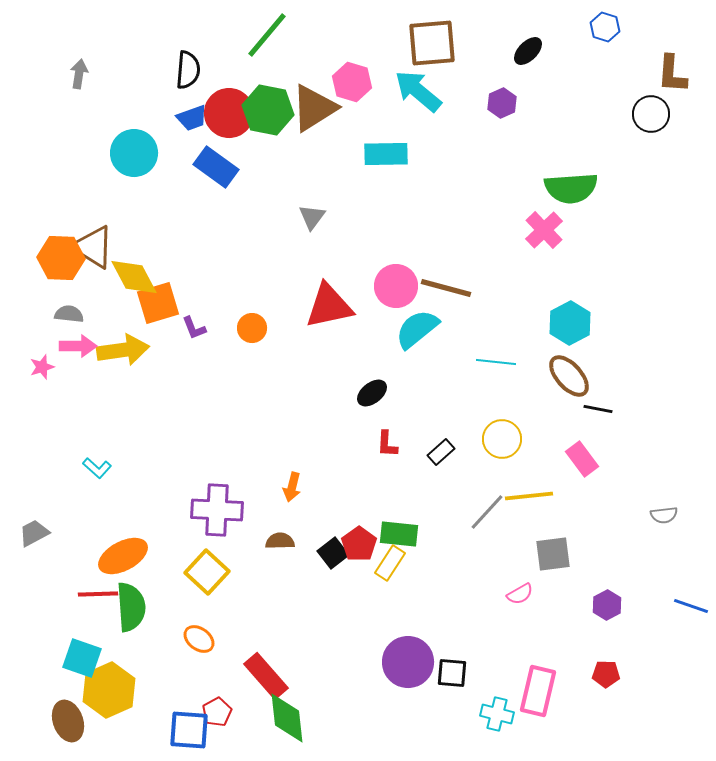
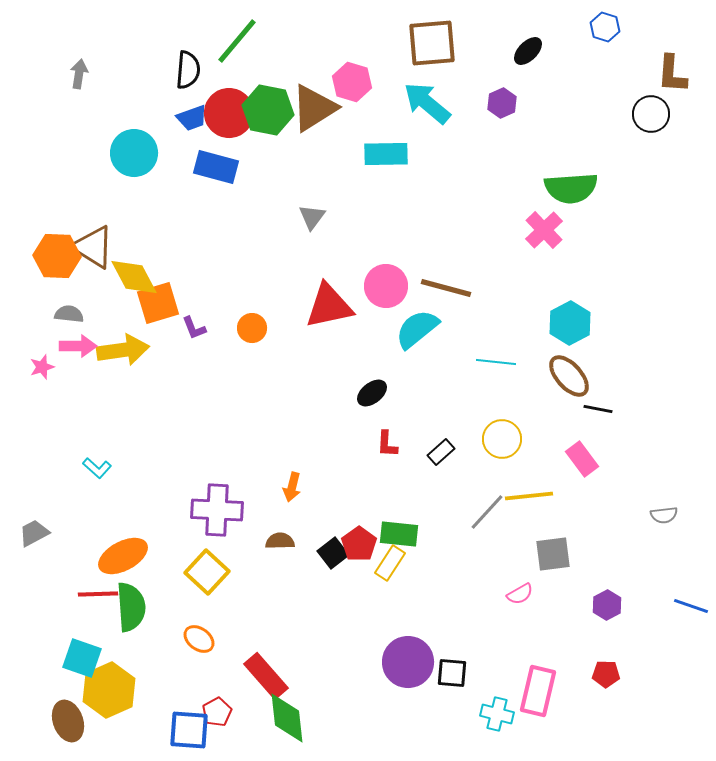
green line at (267, 35): moved 30 px left, 6 px down
cyan arrow at (418, 91): moved 9 px right, 12 px down
blue rectangle at (216, 167): rotated 21 degrees counterclockwise
orange hexagon at (61, 258): moved 4 px left, 2 px up
pink circle at (396, 286): moved 10 px left
